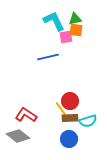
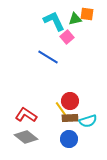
orange square: moved 11 px right, 16 px up
pink square: moved 1 px right; rotated 32 degrees counterclockwise
blue line: rotated 45 degrees clockwise
gray diamond: moved 8 px right, 1 px down
